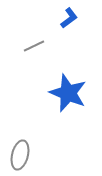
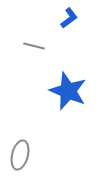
gray line: rotated 40 degrees clockwise
blue star: moved 2 px up
